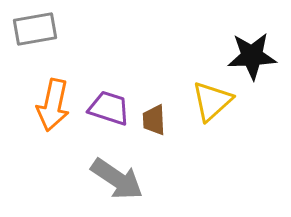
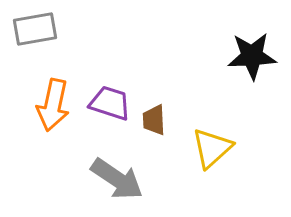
yellow triangle: moved 47 px down
purple trapezoid: moved 1 px right, 5 px up
